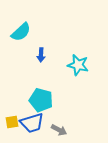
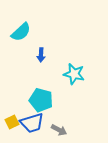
cyan star: moved 4 px left, 9 px down
yellow square: rotated 16 degrees counterclockwise
